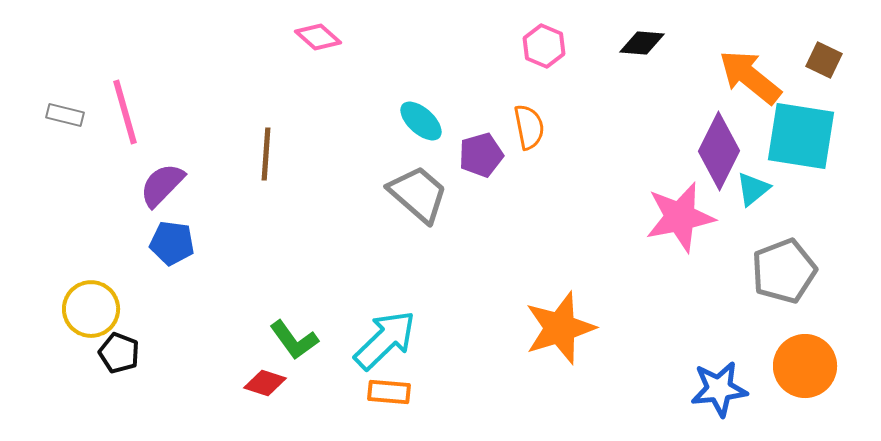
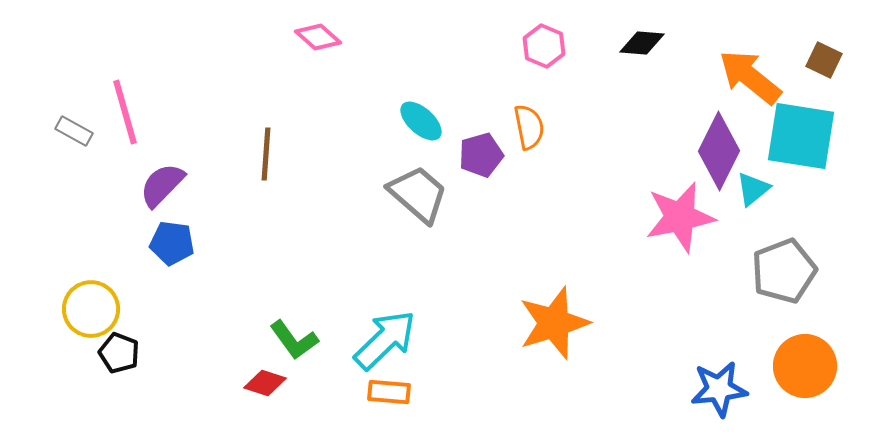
gray rectangle: moved 9 px right, 16 px down; rotated 15 degrees clockwise
orange star: moved 6 px left, 5 px up
